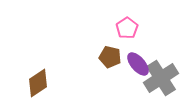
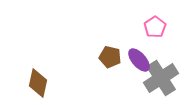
pink pentagon: moved 28 px right, 1 px up
purple ellipse: moved 1 px right, 4 px up
brown diamond: rotated 44 degrees counterclockwise
